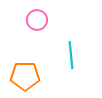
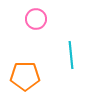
pink circle: moved 1 px left, 1 px up
